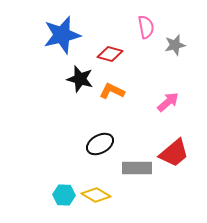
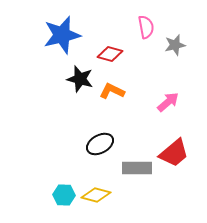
yellow diamond: rotated 16 degrees counterclockwise
